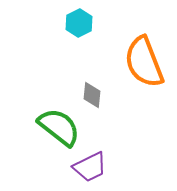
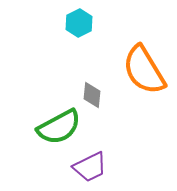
orange semicircle: moved 8 px down; rotated 10 degrees counterclockwise
green semicircle: rotated 114 degrees clockwise
